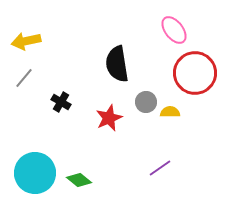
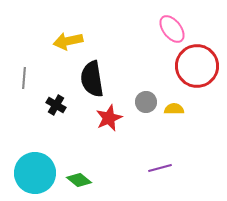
pink ellipse: moved 2 px left, 1 px up
yellow arrow: moved 42 px right
black semicircle: moved 25 px left, 15 px down
red circle: moved 2 px right, 7 px up
gray line: rotated 35 degrees counterclockwise
black cross: moved 5 px left, 3 px down
yellow semicircle: moved 4 px right, 3 px up
purple line: rotated 20 degrees clockwise
